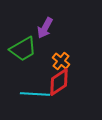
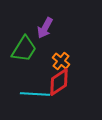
green trapezoid: moved 1 px right; rotated 28 degrees counterclockwise
